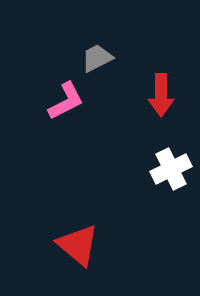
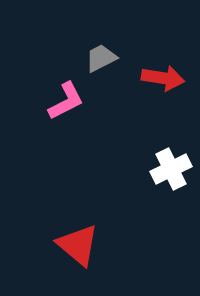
gray trapezoid: moved 4 px right
red arrow: moved 2 px right, 17 px up; rotated 81 degrees counterclockwise
